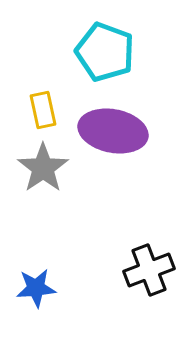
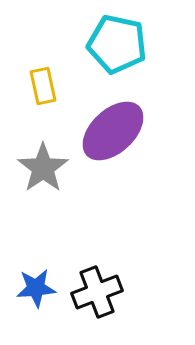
cyan pentagon: moved 12 px right, 8 px up; rotated 8 degrees counterclockwise
yellow rectangle: moved 24 px up
purple ellipse: rotated 54 degrees counterclockwise
black cross: moved 52 px left, 22 px down
